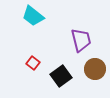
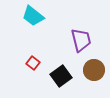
brown circle: moved 1 px left, 1 px down
